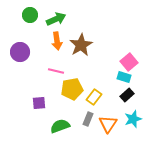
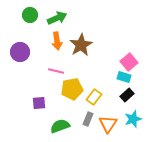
green arrow: moved 1 px right, 1 px up
